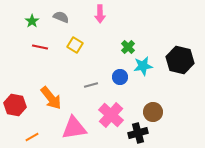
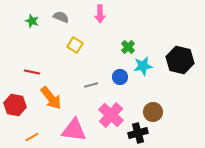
green star: rotated 16 degrees counterclockwise
red line: moved 8 px left, 25 px down
pink triangle: moved 2 px down; rotated 16 degrees clockwise
